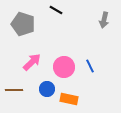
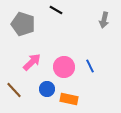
brown line: rotated 48 degrees clockwise
